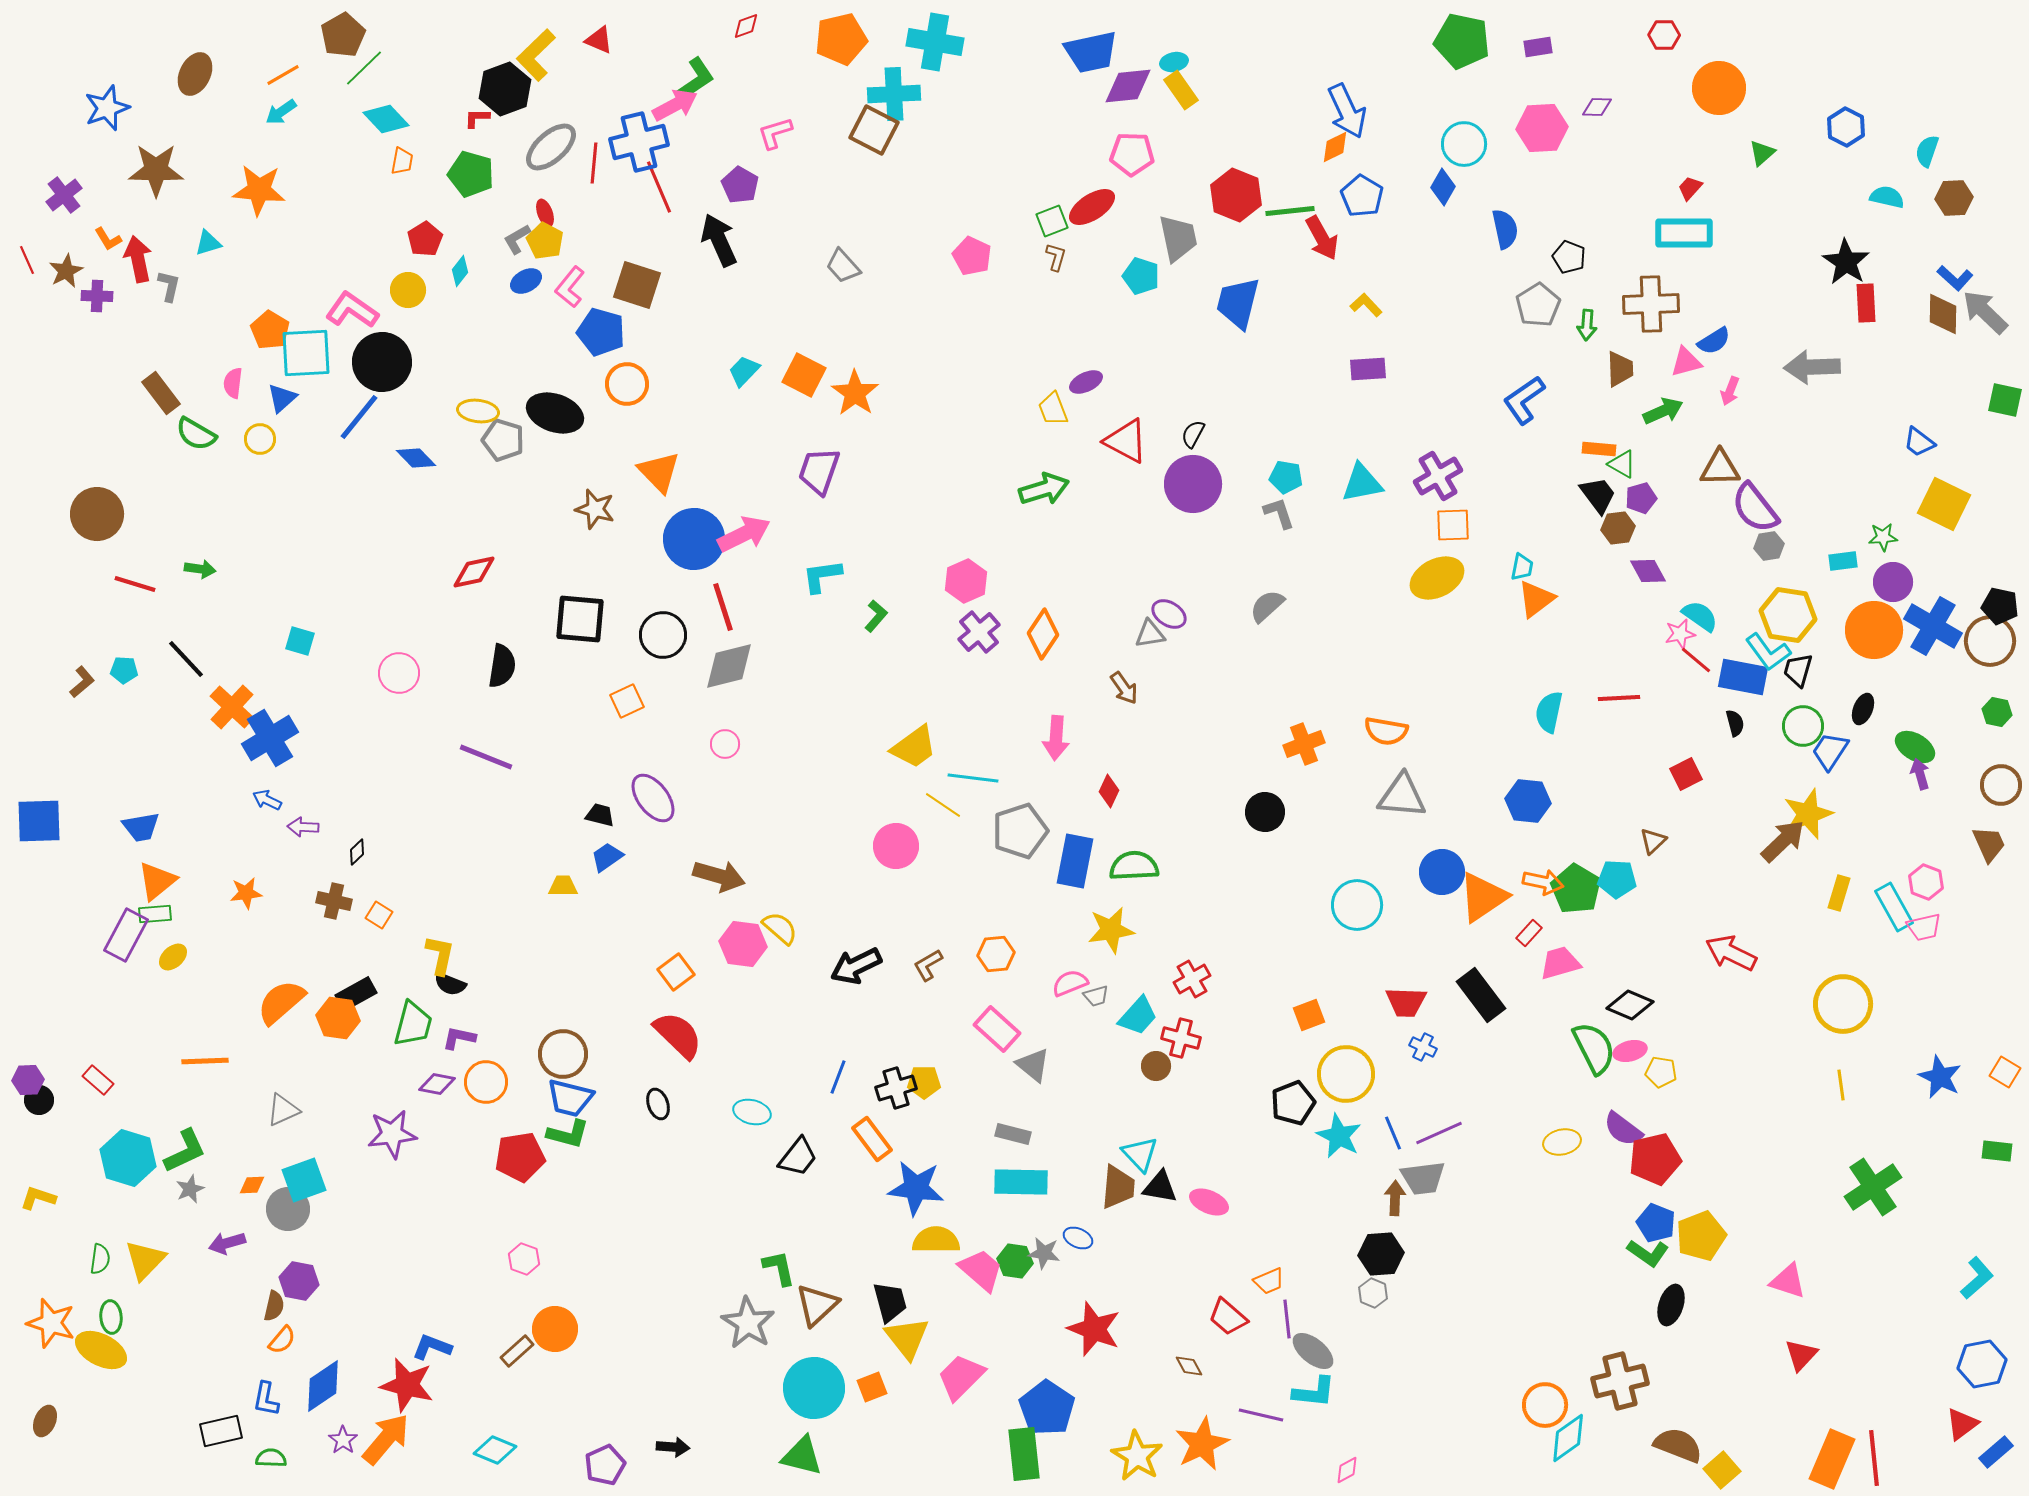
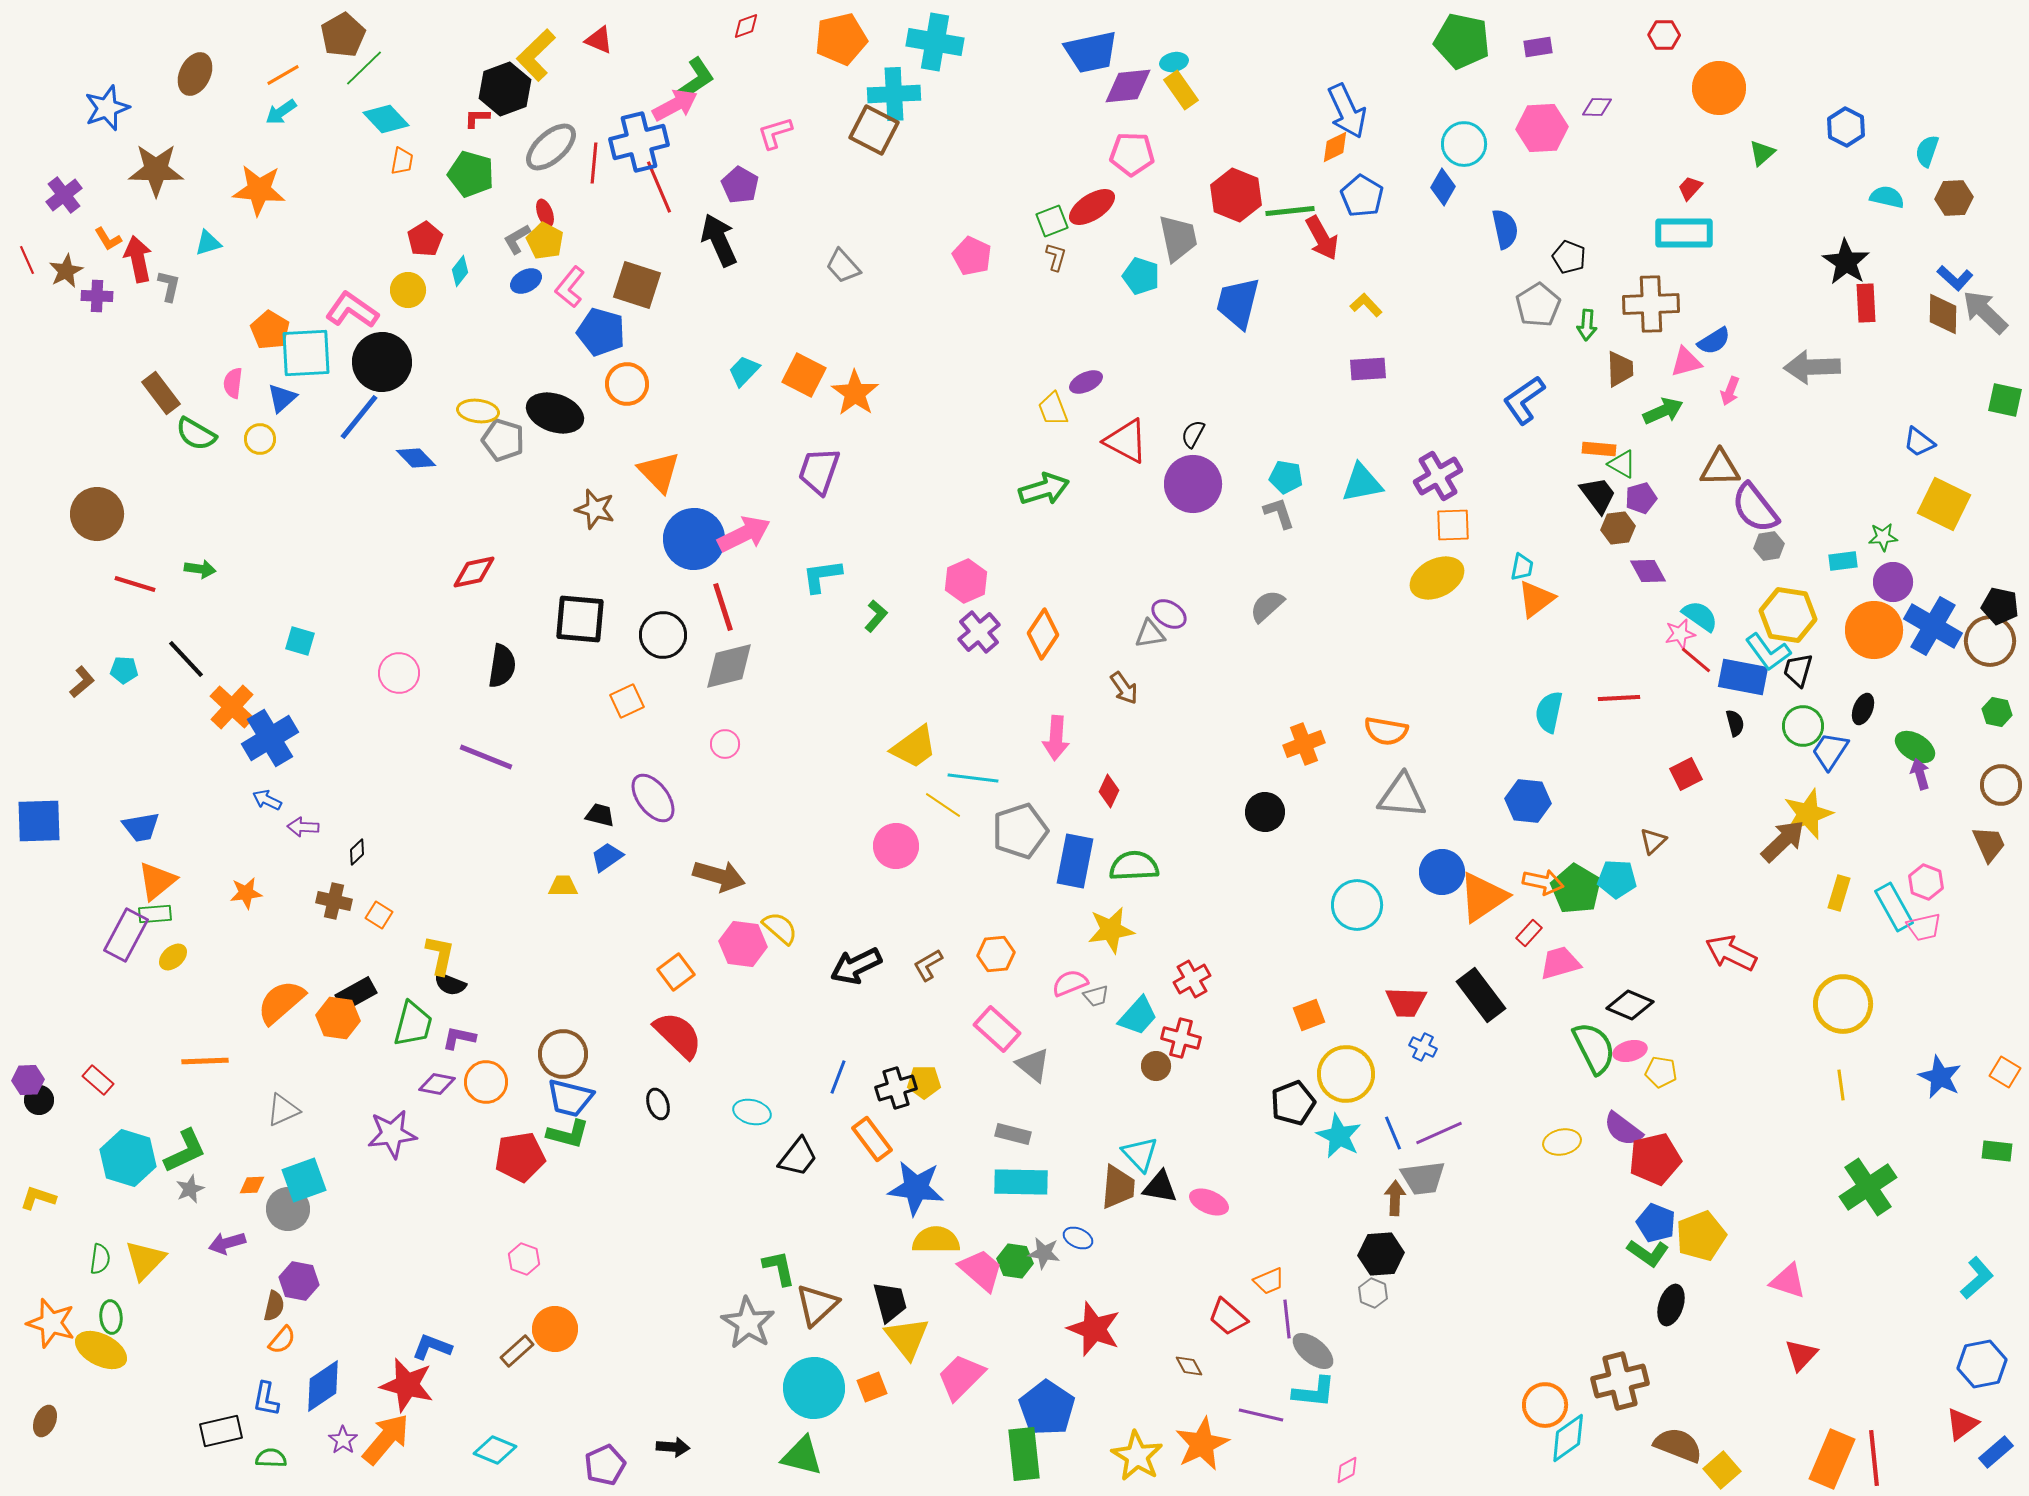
green cross at (1873, 1187): moved 5 px left
